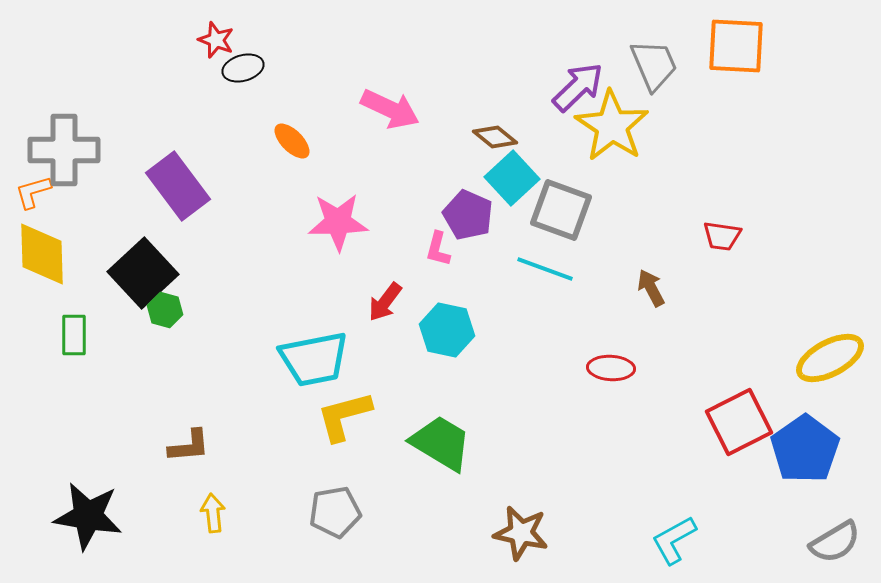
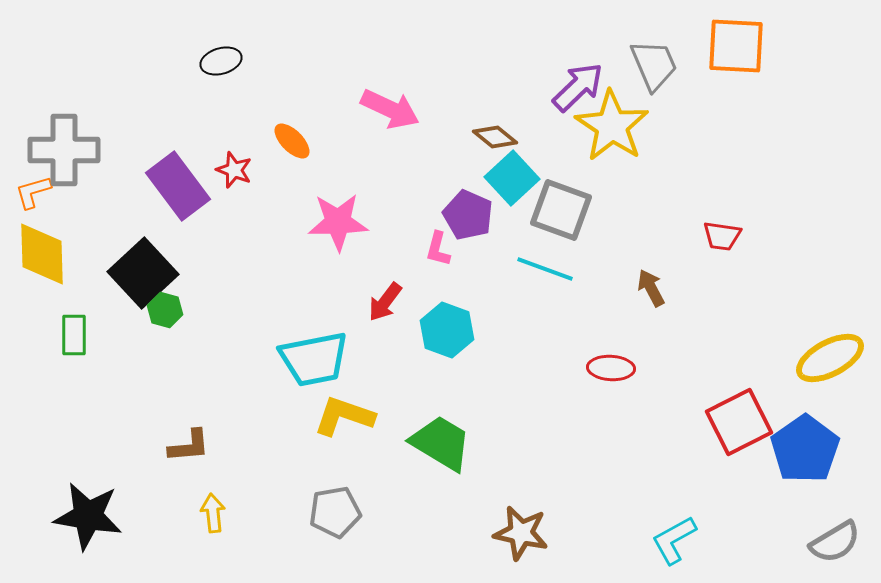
red star: moved 18 px right, 130 px down
black ellipse: moved 22 px left, 7 px up
cyan hexagon: rotated 8 degrees clockwise
yellow L-shape: rotated 34 degrees clockwise
